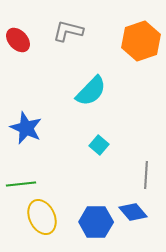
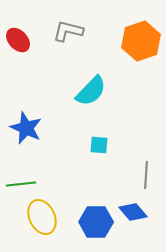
cyan square: rotated 36 degrees counterclockwise
